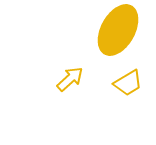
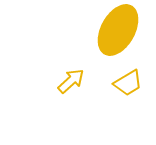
yellow arrow: moved 1 px right, 2 px down
